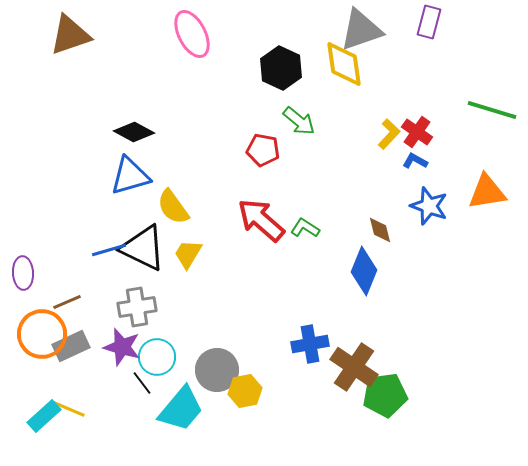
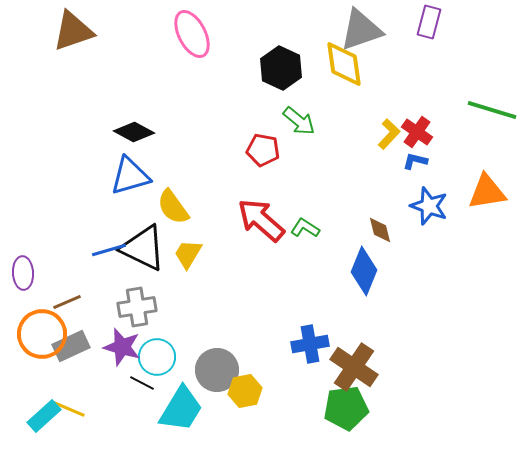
brown triangle: moved 3 px right, 4 px up
blue L-shape: rotated 15 degrees counterclockwise
black line: rotated 25 degrees counterclockwise
green pentagon: moved 39 px left, 13 px down
cyan trapezoid: rotated 9 degrees counterclockwise
